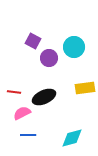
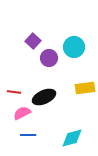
purple square: rotated 14 degrees clockwise
